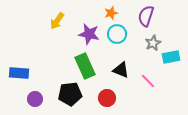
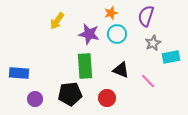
green rectangle: rotated 20 degrees clockwise
